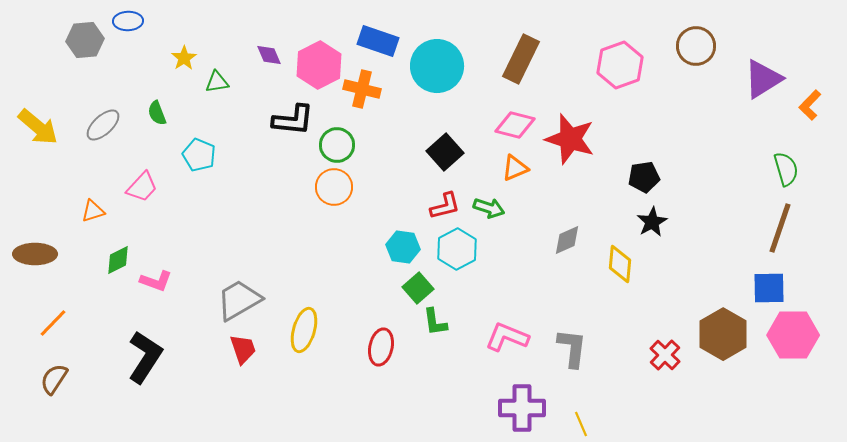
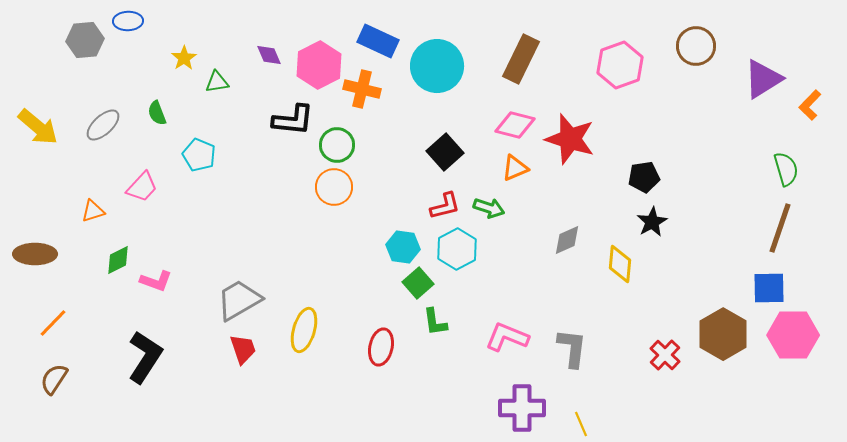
blue rectangle at (378, 41): rotated 6 degrees clockwise
green square at (418, 288): moved 5 px up
